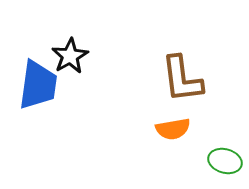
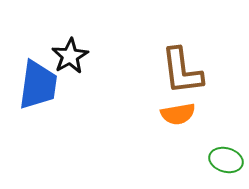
brown L-shape: moved 8 px up
orange semicircle: moved 5 px right, 15 px up
green ellipse: moved 1 px right, 1 px up
